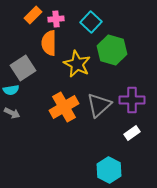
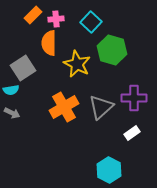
purple cross: moved 2 px right, 2 px up
gray triangle: moved 2 px right, 2 px down
